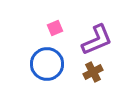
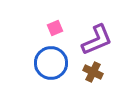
blue circle: moved 4 px right, 1 px up
brown cross: rotated 36 degrees counterclockwise
